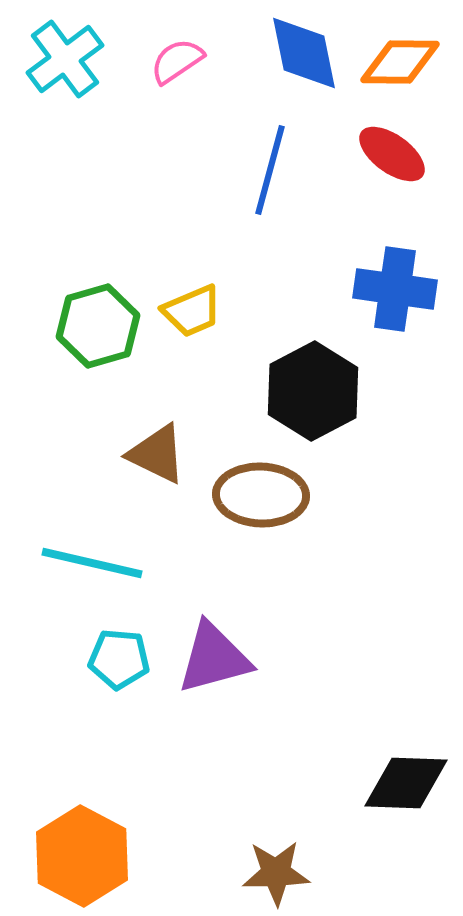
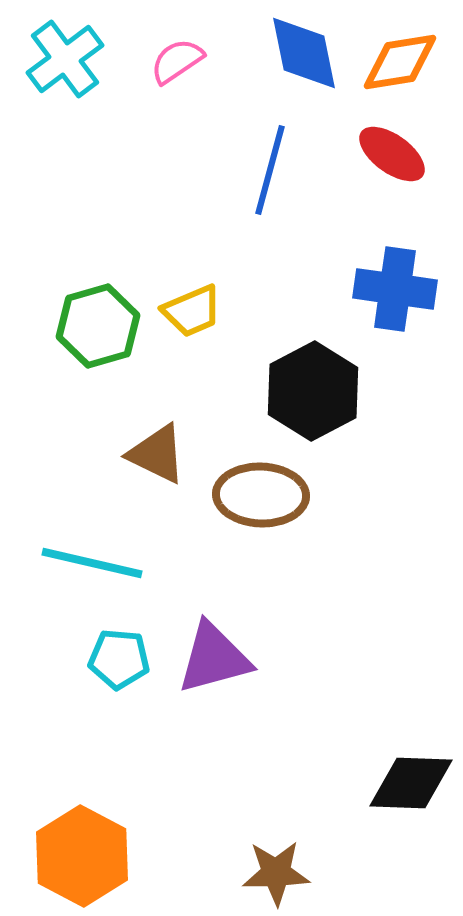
orange diamond: rotated 10 degrees counterclockwise
black diamond: moved 5 px right
